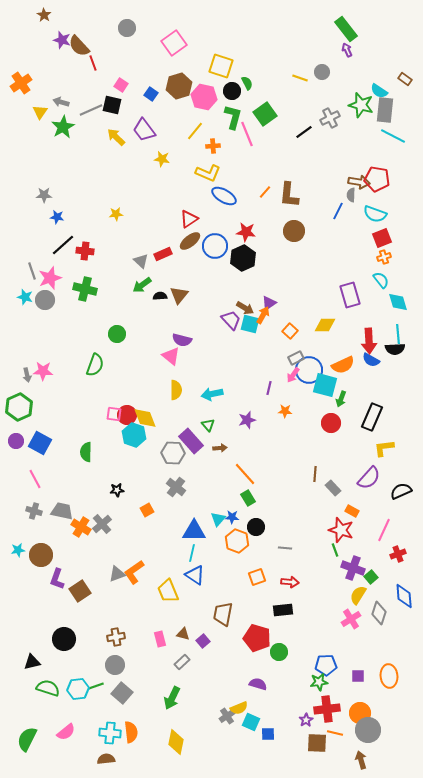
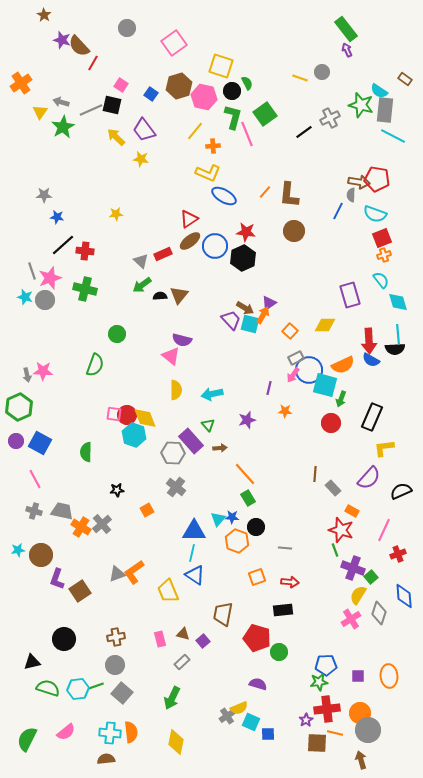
red line at (93, 63): rotated 49 degrees clockwise
yellow star at (162, 159): moved 21 px left
orange cross at (384, 257): moved 2 px up
